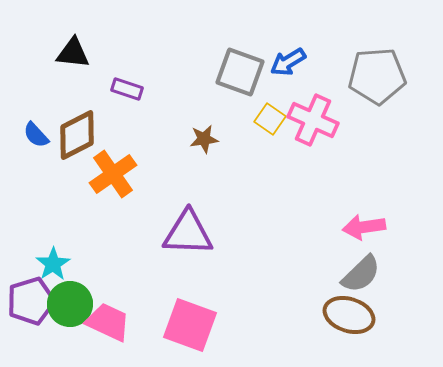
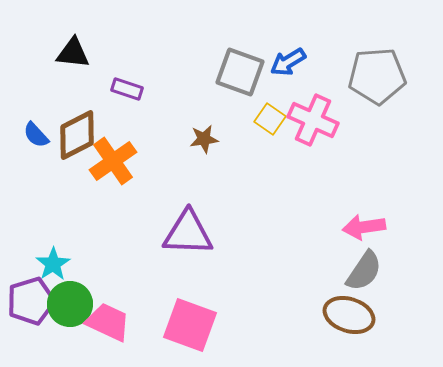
orange cross: moved 13 px up
gray semicircle: moved 3 px right, 3 px up; rotated 12 degrees counterclockwise
